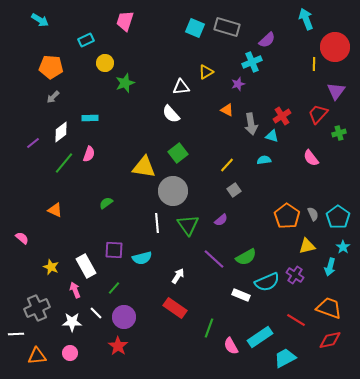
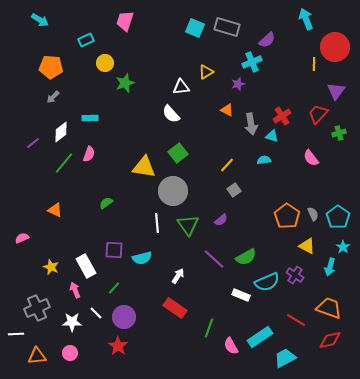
pink semicircle at (22, 238): rotated 64 degrees counterclockwise
yellow triangle at (307, 246): rotated 42 degrees clockwise
